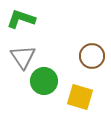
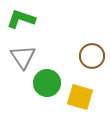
green circle: moved 3 px right, 2 px down
